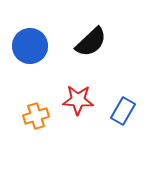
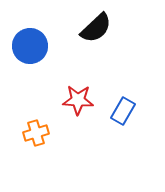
black semicircle: moved 5 px right, 14 px up
orange cross: moved 17 px down
